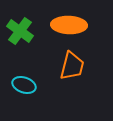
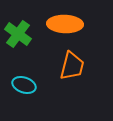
orange ellipse: moved 4 px left, 1 px up
green cross: moved 2 px left, 3 px down
